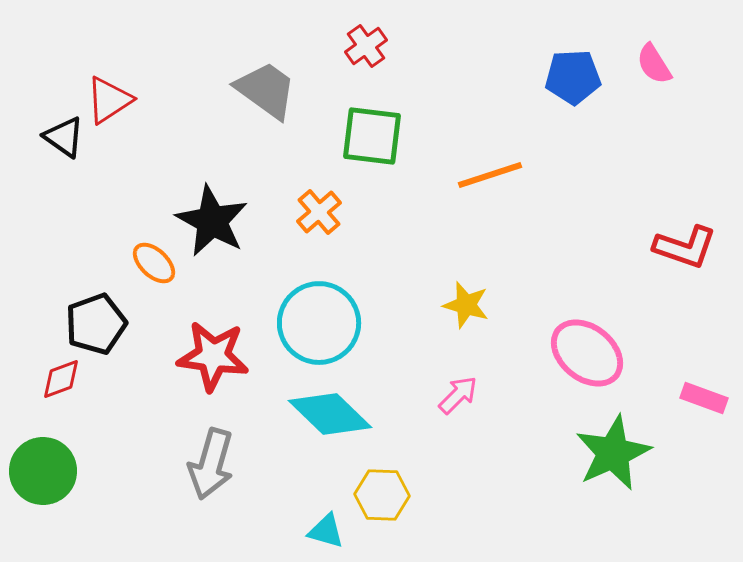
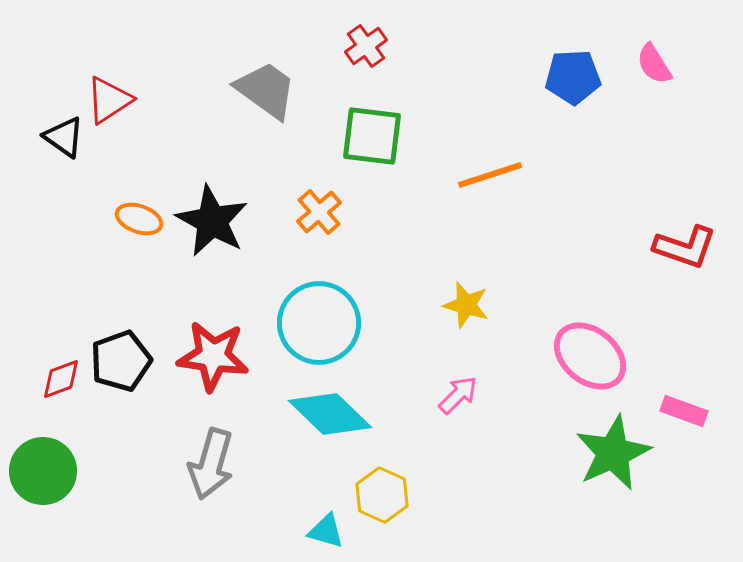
orange ellipse: moved 15 px left, 44 px up; rotated 24 degrees counterclockwise
black pentagon: moved 25 px right, 37 px down
pink ellipse: moved 3 px right, 3 px down
pink rectangle: moved 20 px left, 13 px down
yellow hexagon: rotated 22 degrees clockwise
